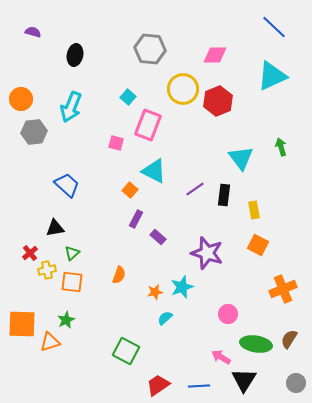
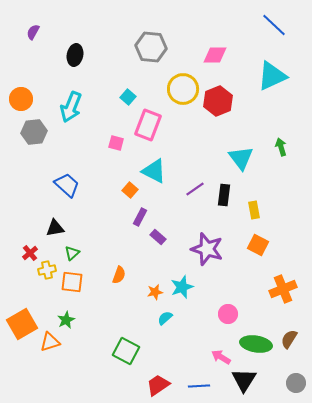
blue line at (274, 27): moved 2 px up
purple semicircle at (33, 32): rotated 77 degrees counterclockwise
gray hexagon at (150, 49): moved 1 px right, 2 px up
purple rectangle at (136, 219): moved 4 px right, 2 px up
purple star at (207, 253): moved 4 px up
orange square at (22, 324): rotated 32 degrees counterclockwise
